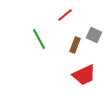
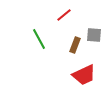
red line: moved 1 px left
gray square: rotated 21 degrees counterclockwise
